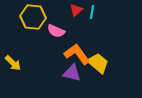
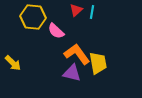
pink semicircle: rotated 18 degrees clockwise
yellow trapezoid: rotated 40 degrees clockwise
